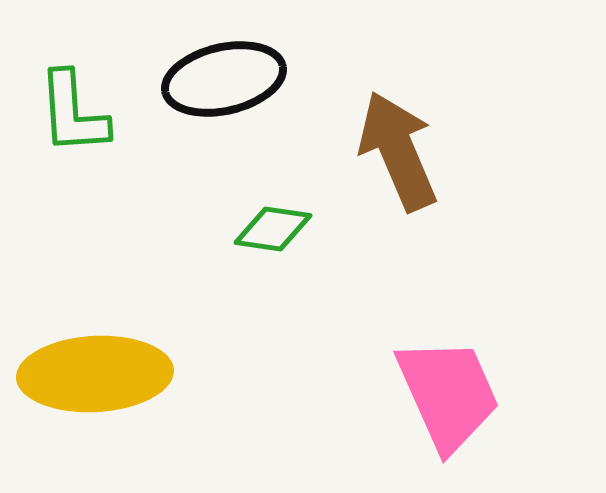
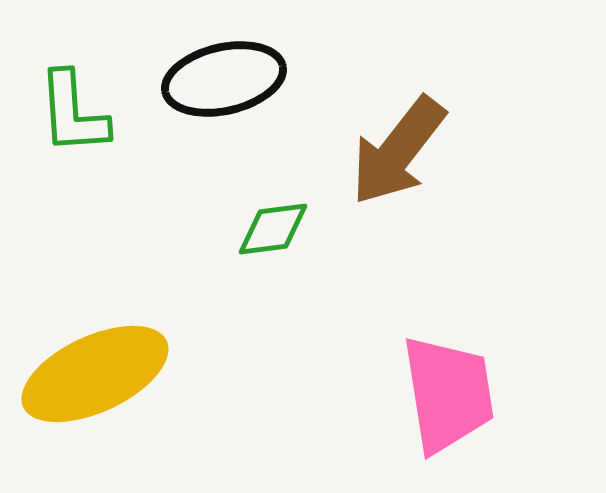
brown arrow: rotated 119 degrees counterclockwise
green diamond: rotated 16 degrees counterclockwise
yellow ellipse: rotated 22 degrees counterclockwise
pink trapezoid: rotated 15 degrees clockwise
